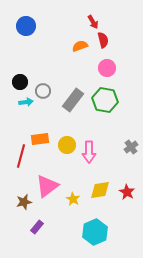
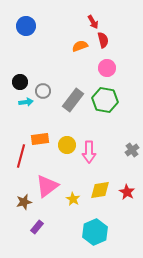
gray cross: moved 1 px right, 3 px down
